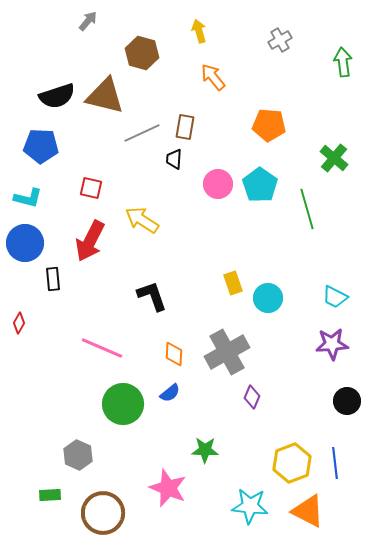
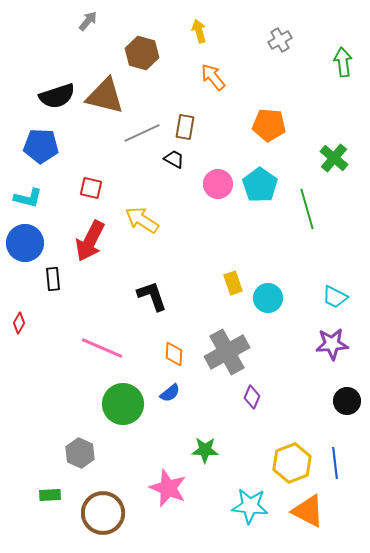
black trapezoid at (174, 159): rotated 115 degrees clockwise
gray hexagon at (78, 455): moved 2 px right, 2 px up
